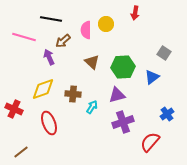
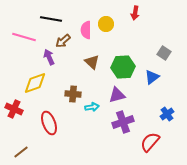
yellow diamond: moved 8 px left, 6 px up
cyan arrow: rotated 48 degrees clockwise
